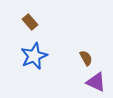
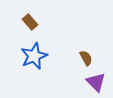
purple triangle: rotated 20 degrees clockwise
